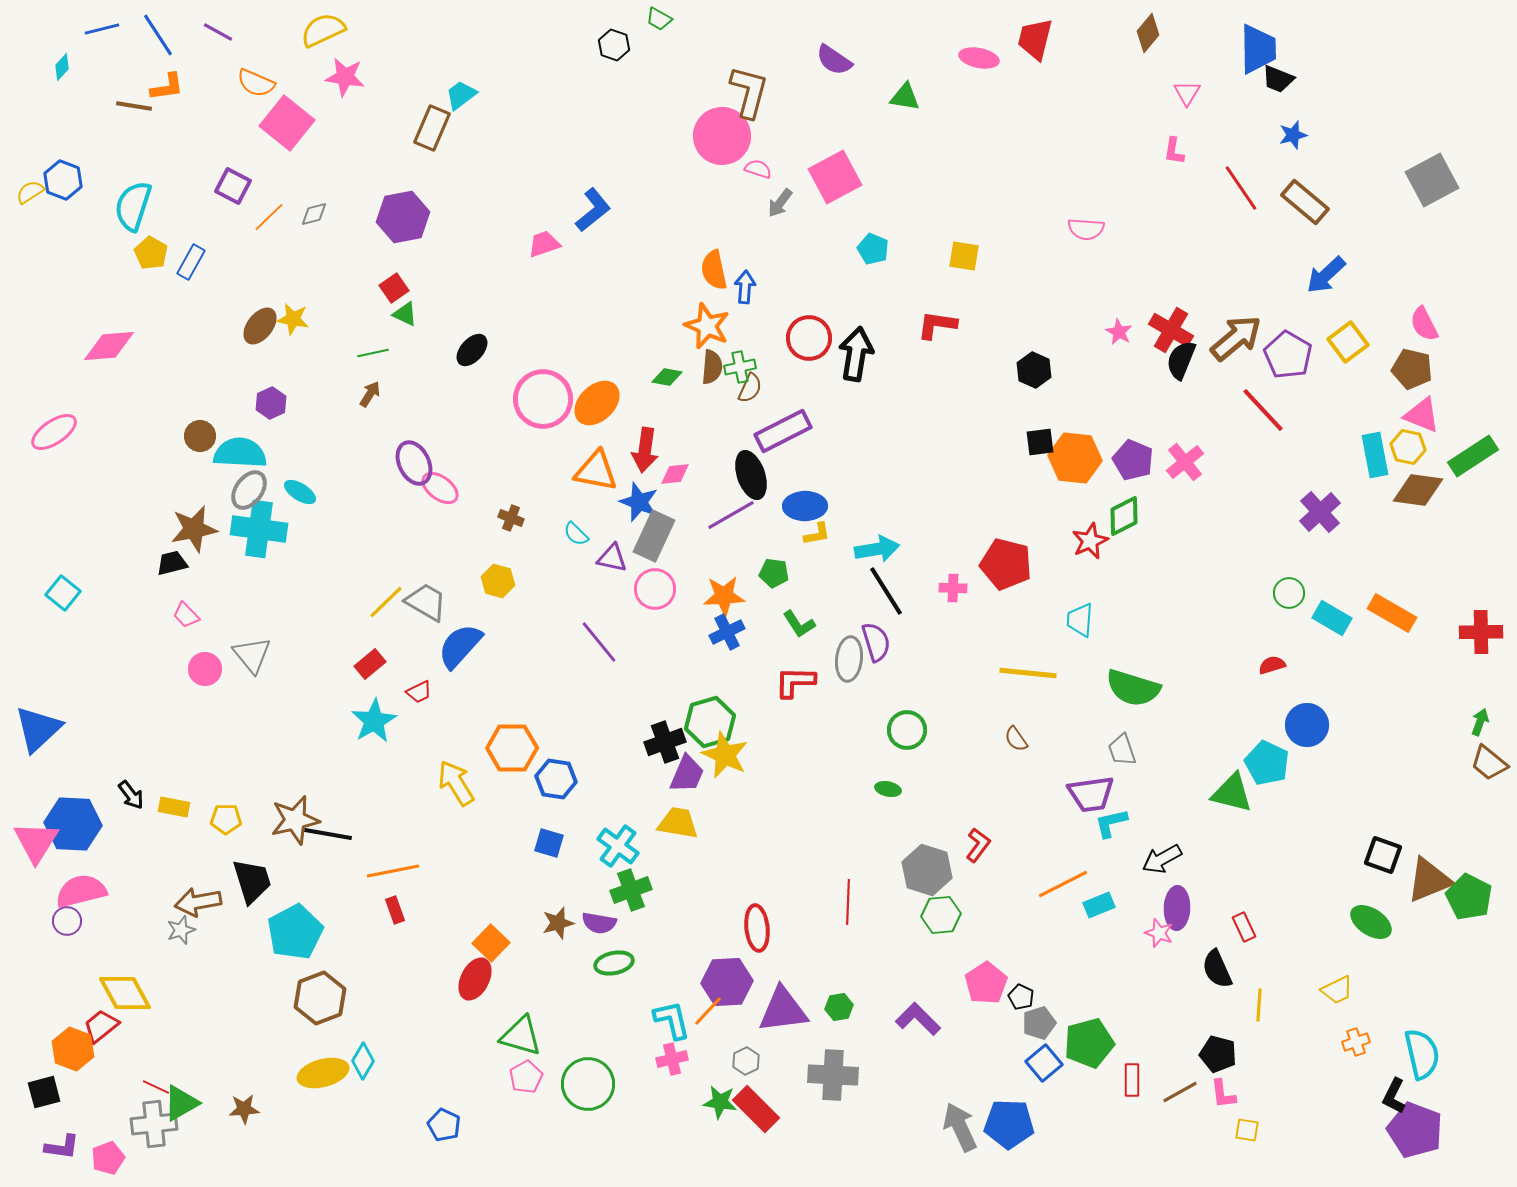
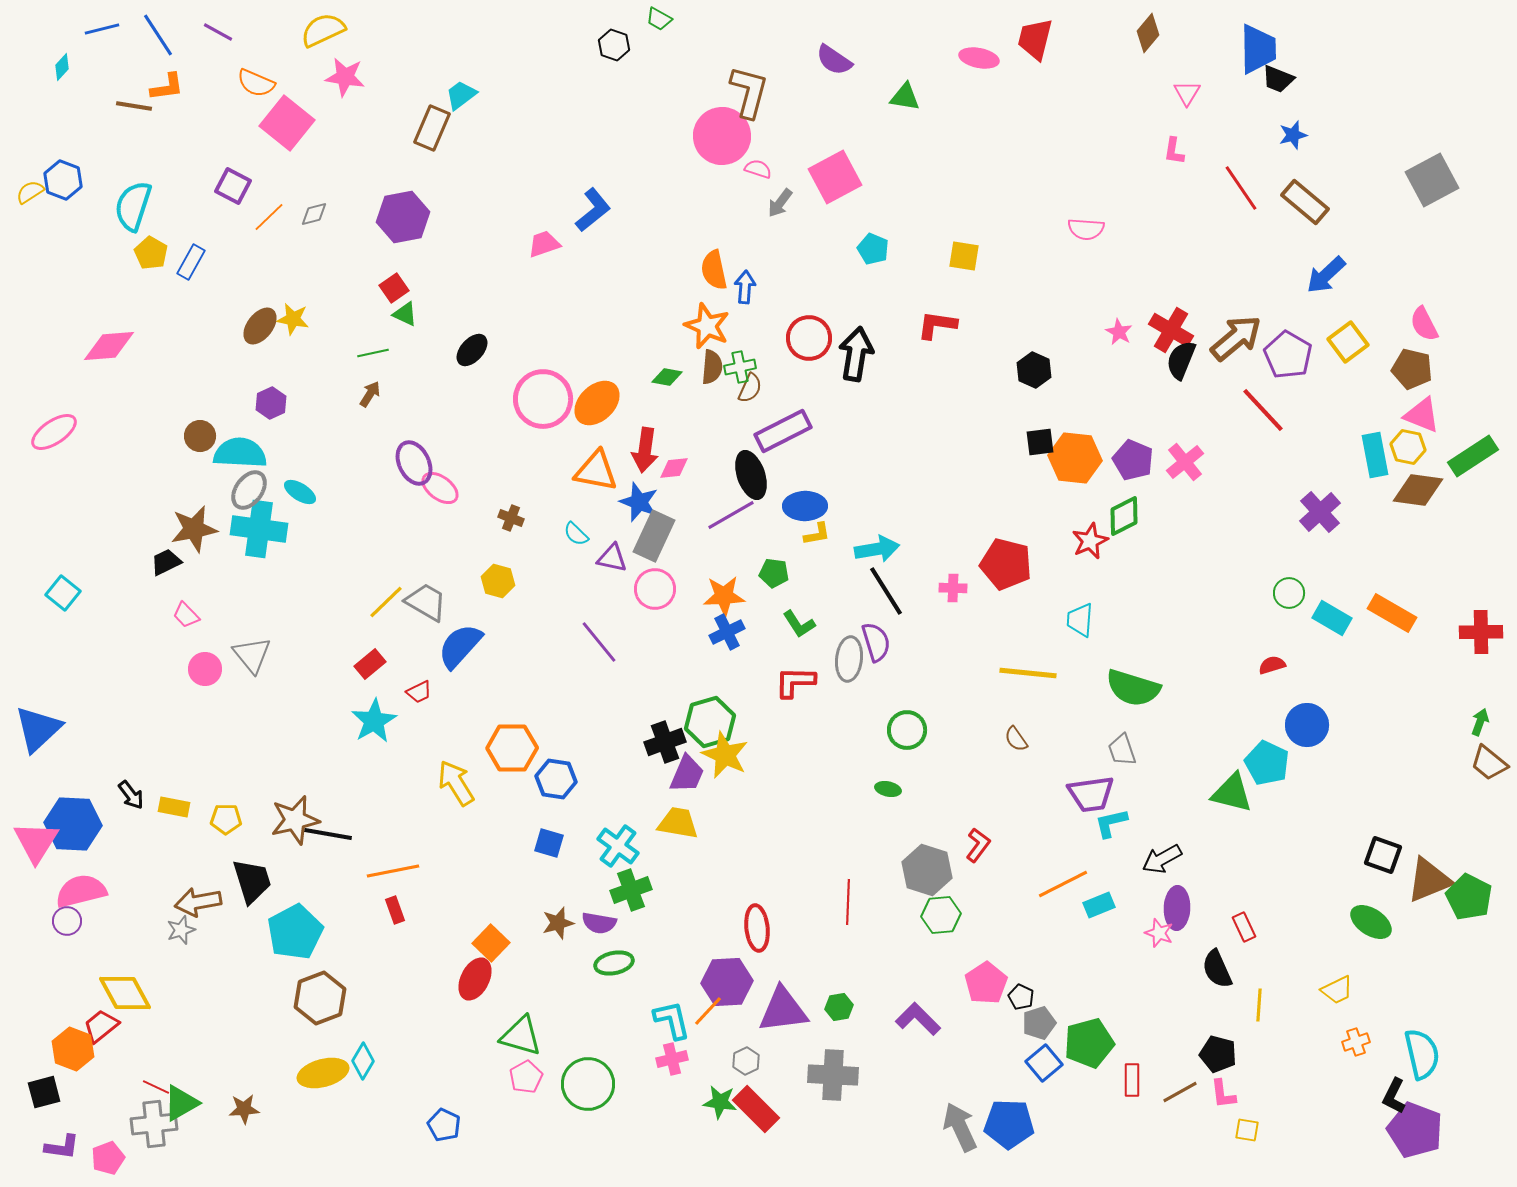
pink diamond at (675, 474): moved 1 px left, 6 px up
black trapezoid at (172, 563): moved 6 px left, 1 px up; rotated 12 degrees counterclockwise
